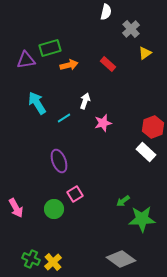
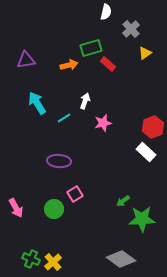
green rectangle: moved 41 px right
purple ellipse: rotated 65 degrees counterclockwise
